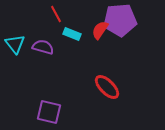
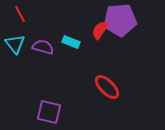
red line: moved 36 px left
cyan rectangle: moved 1 px left, 8 px down
